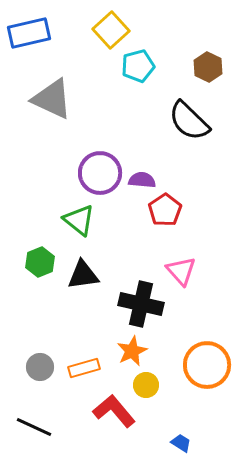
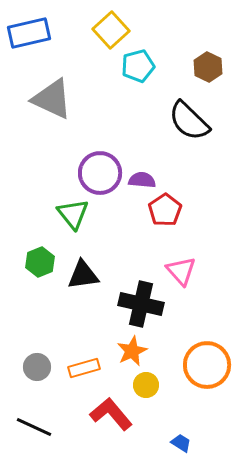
green triangle: moved 6 px left, 6 px up; rotated 12 degrees clockwise
gray circle: moved 3 px left
red L-shape: moved 3 px left, 3 px down
